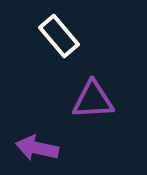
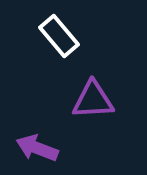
purple arrow: rotated 9 degrees clockwise
